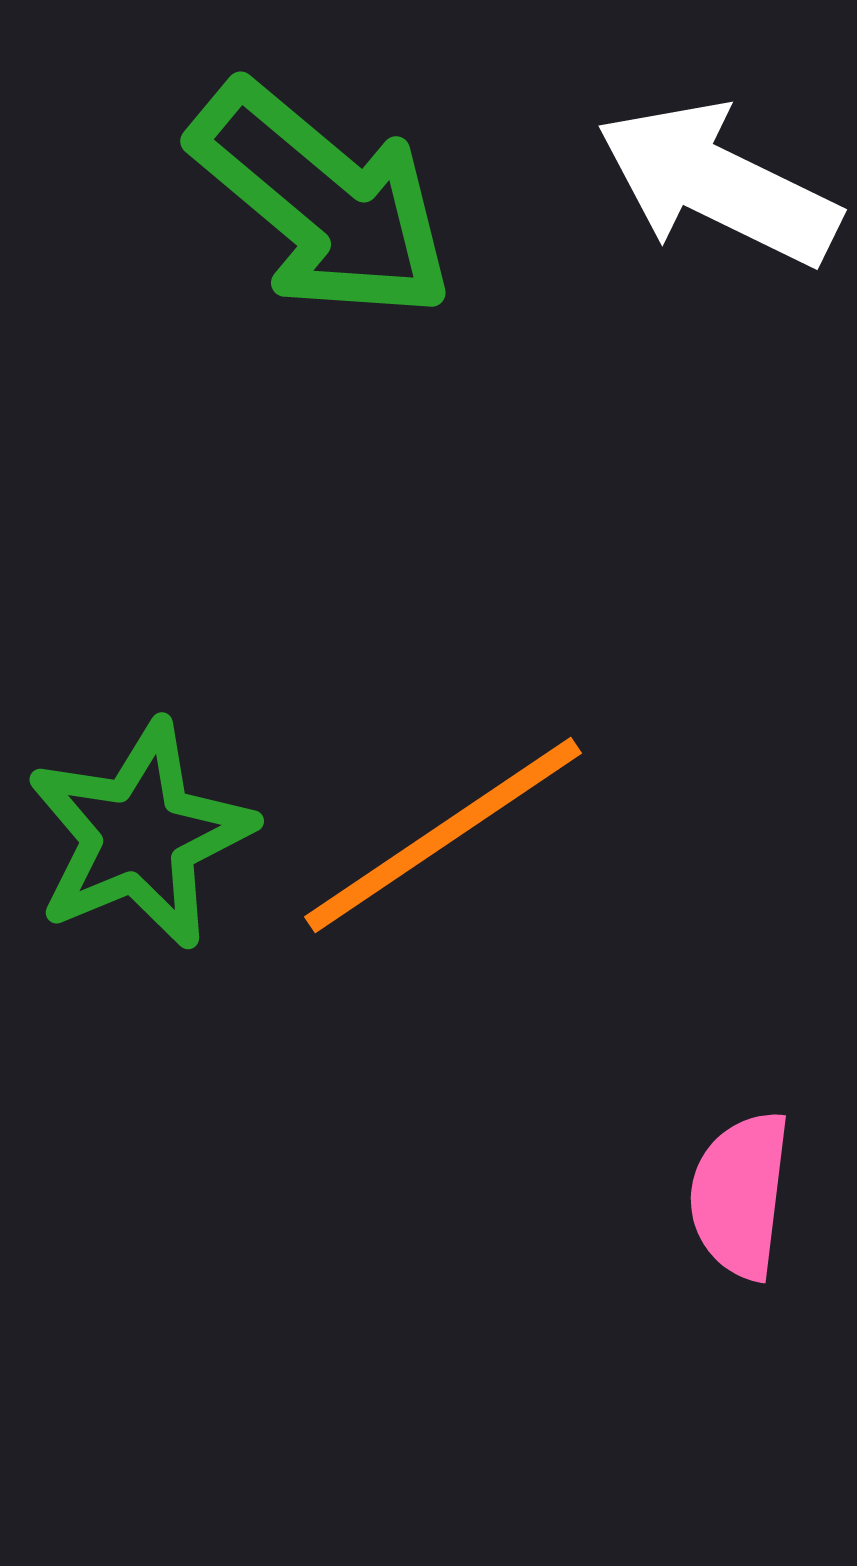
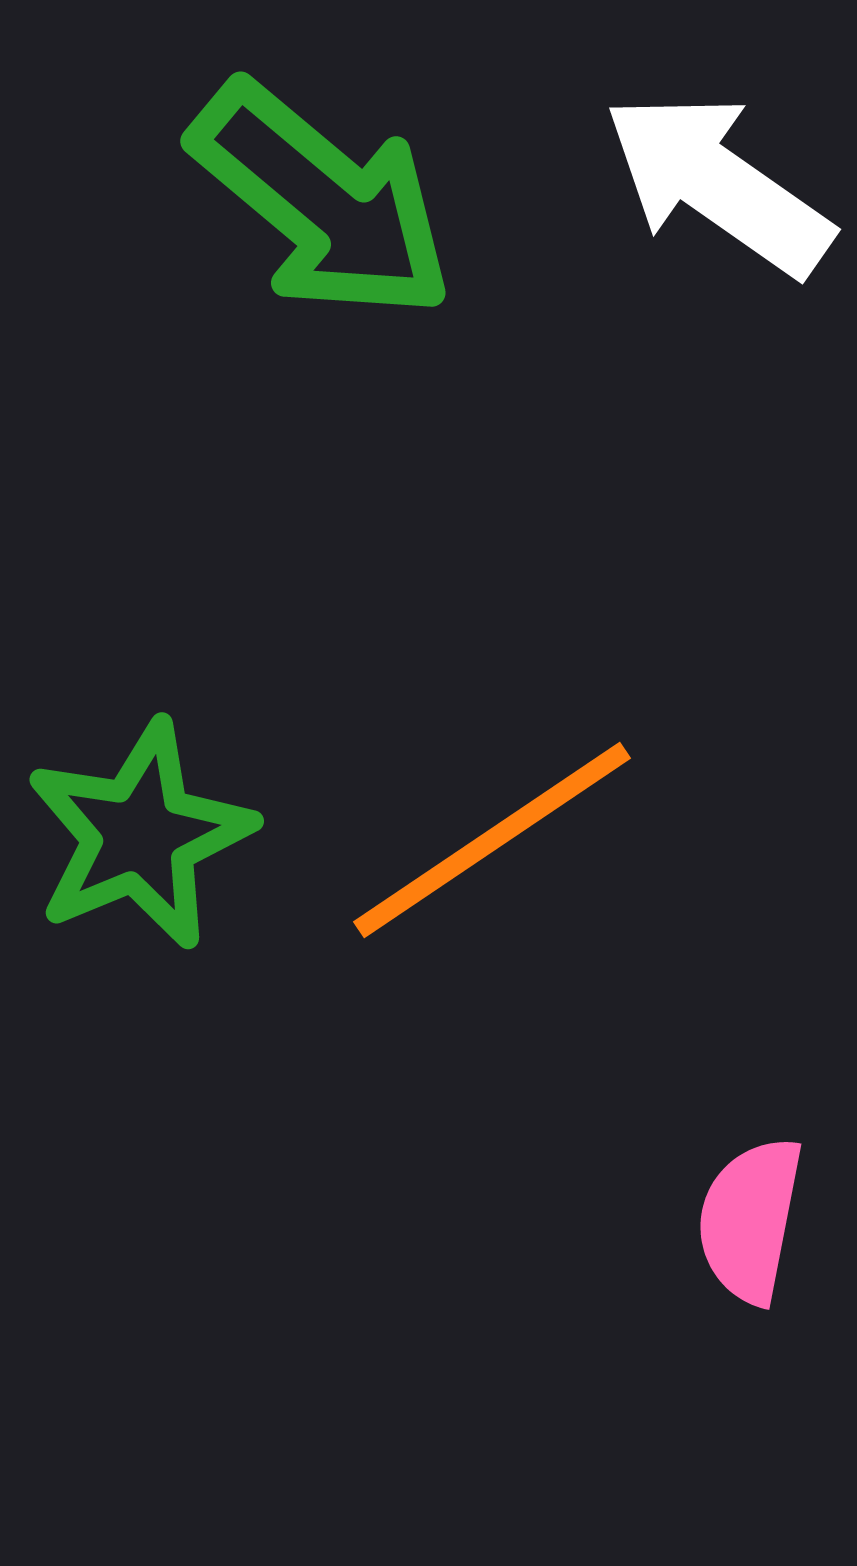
white arrow: rotated 9 degrees clockwise
orange line: moved 49 px right, 5 px down
pink semicircle: moved 10 px right, 25 px down; rotated 4 degrees clockwise
